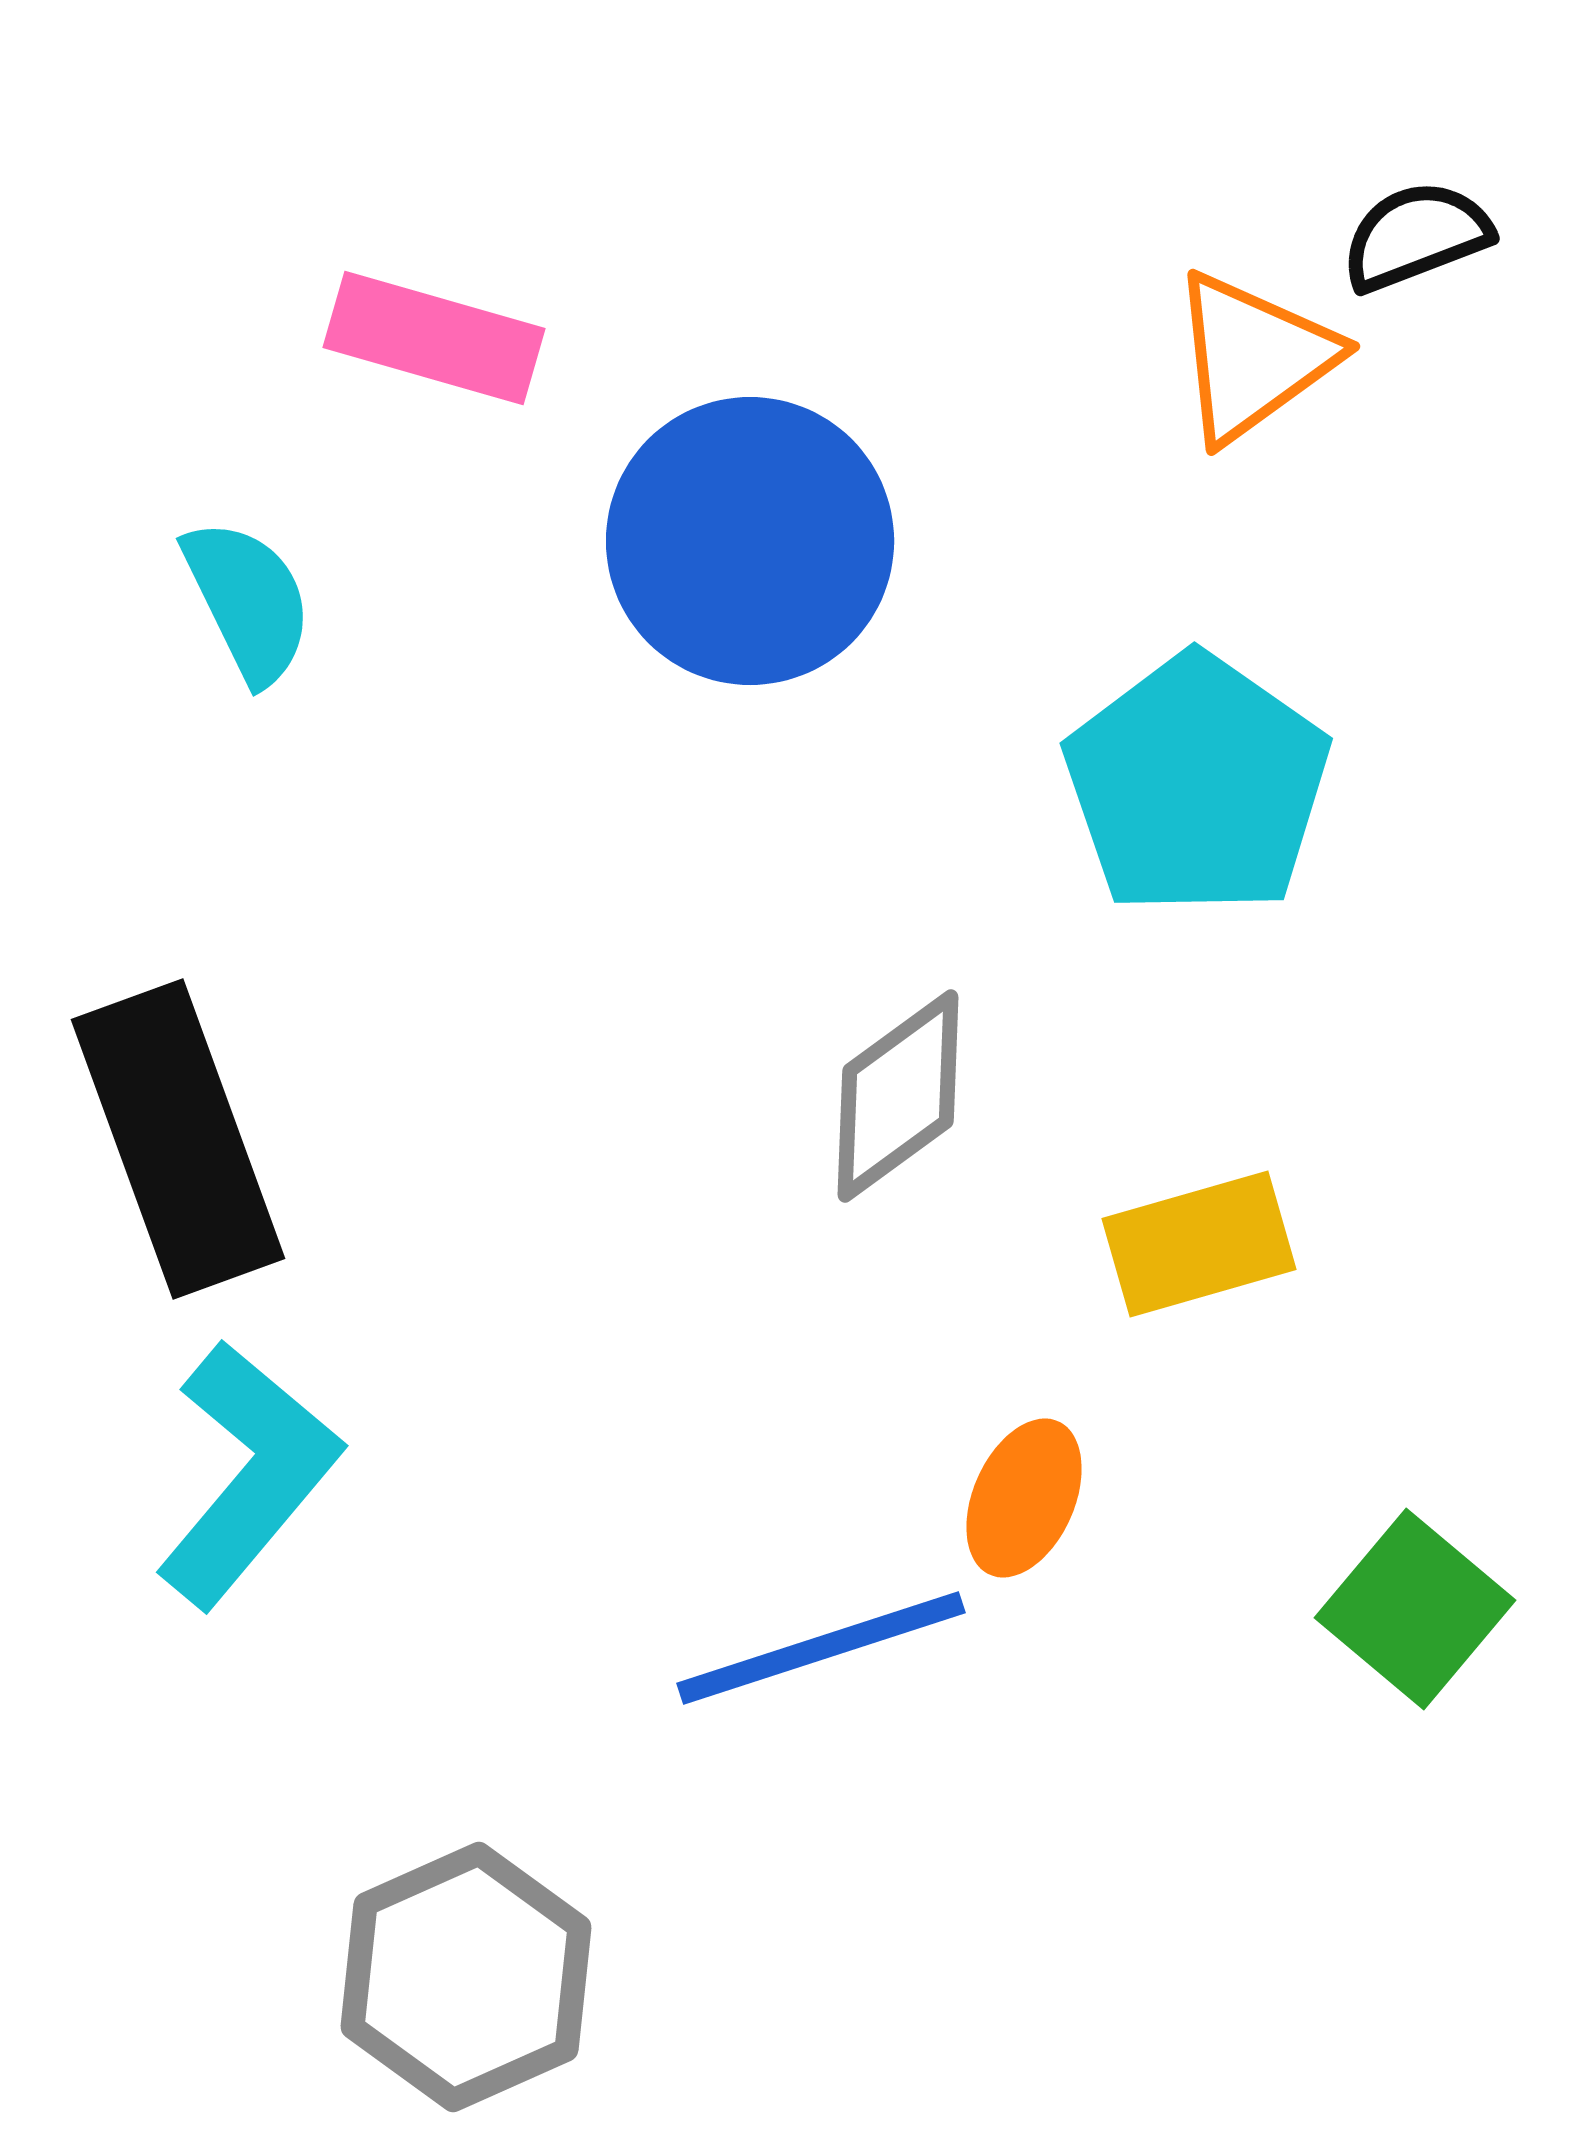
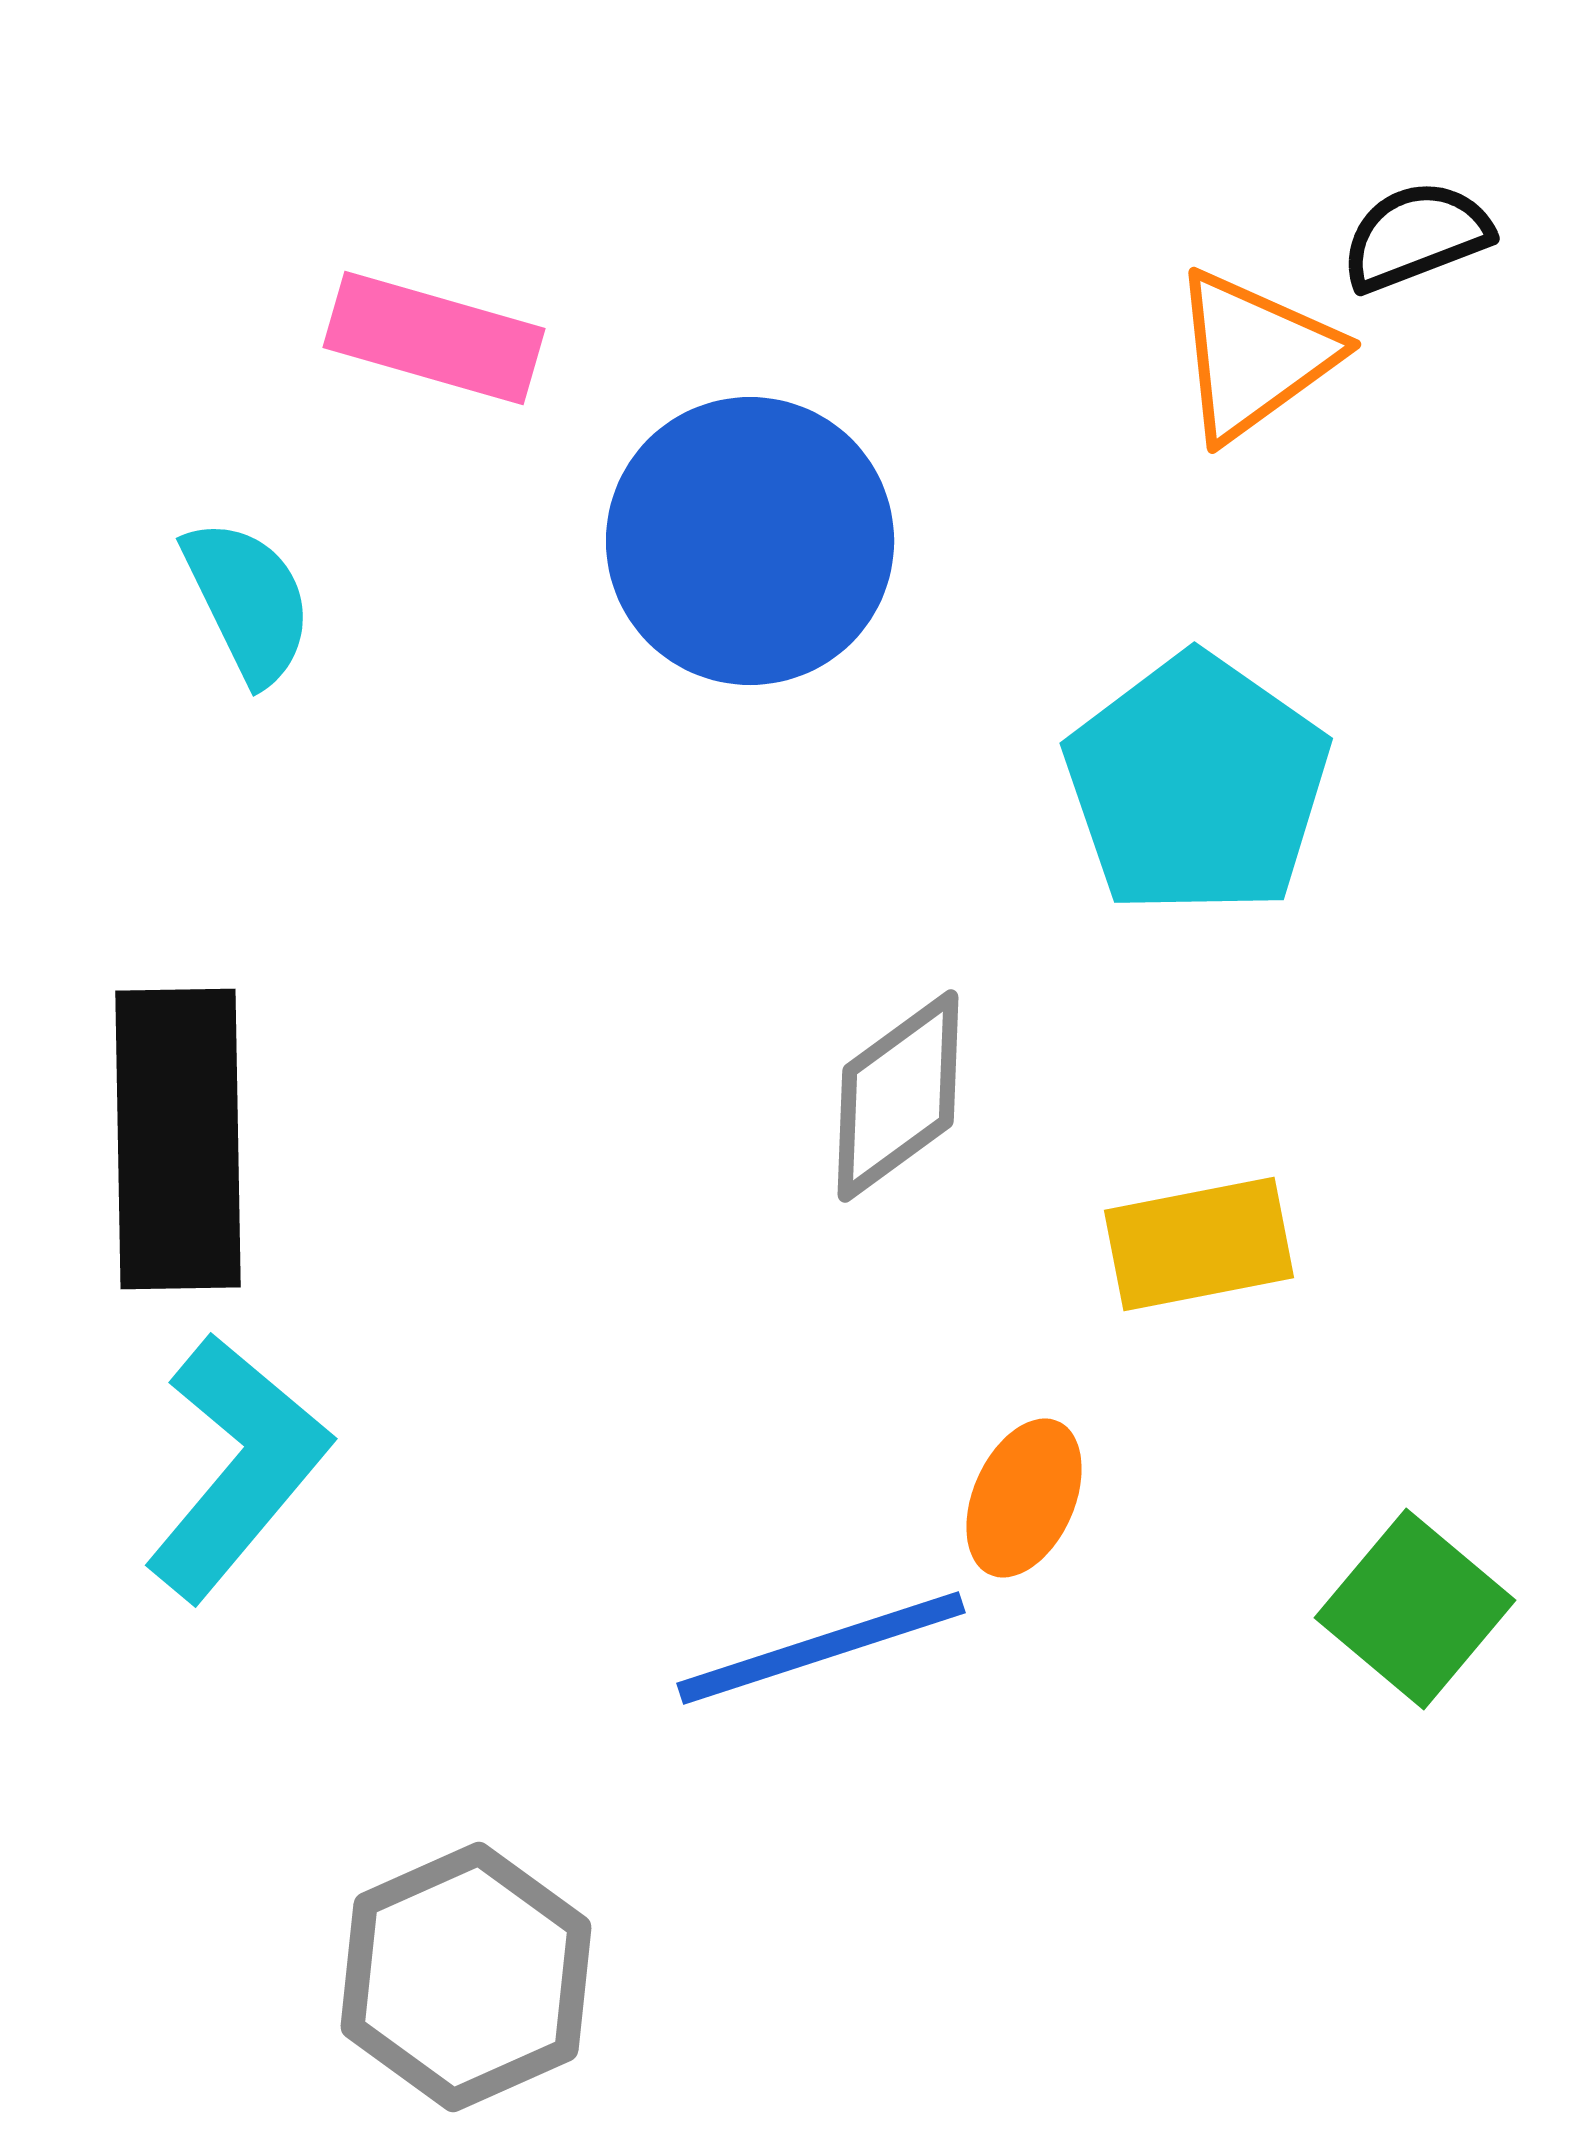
orange triangle: moved 1 px right, 2 px up
black rectangle: rotated 19 degrees clockwise
yellow rectangle: rotated 5 degrees clockwise
cyan L-shape: moved 11 px left, 7 px up
